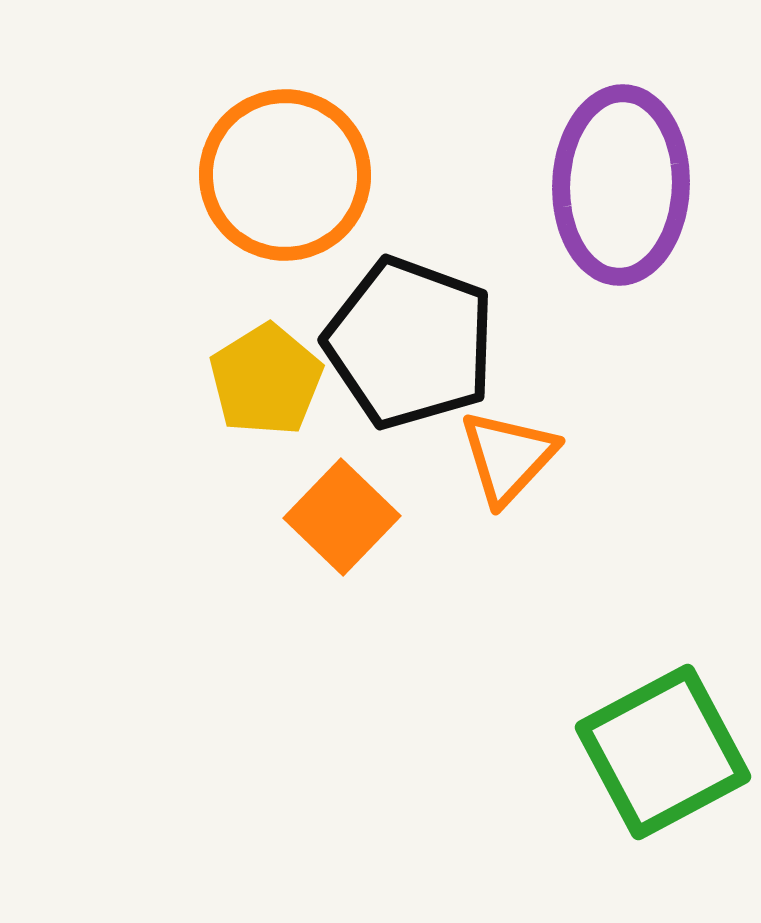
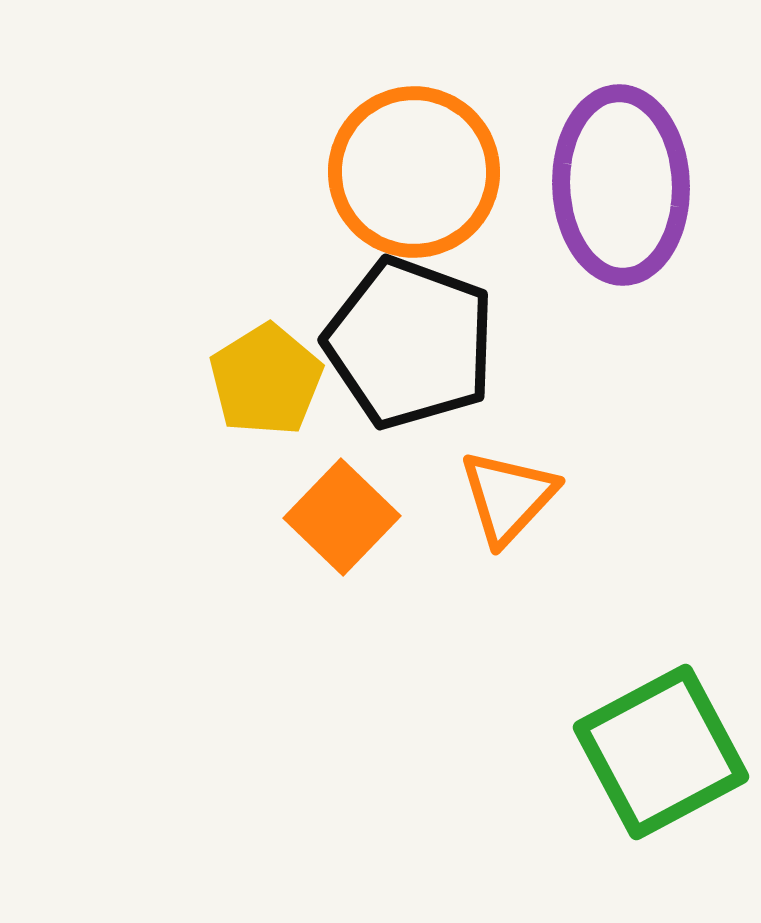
orange circle: moved 129 px right, 3 px up
purple ellipse: rotated 4 degrees counterclockwise
orange triangle: moved 40 px down
green square: moved 2 px left
